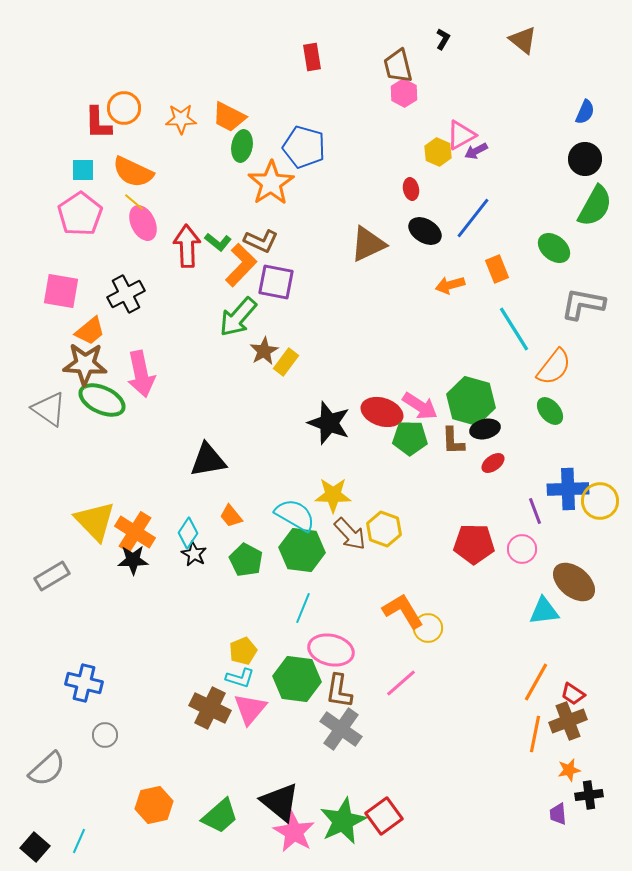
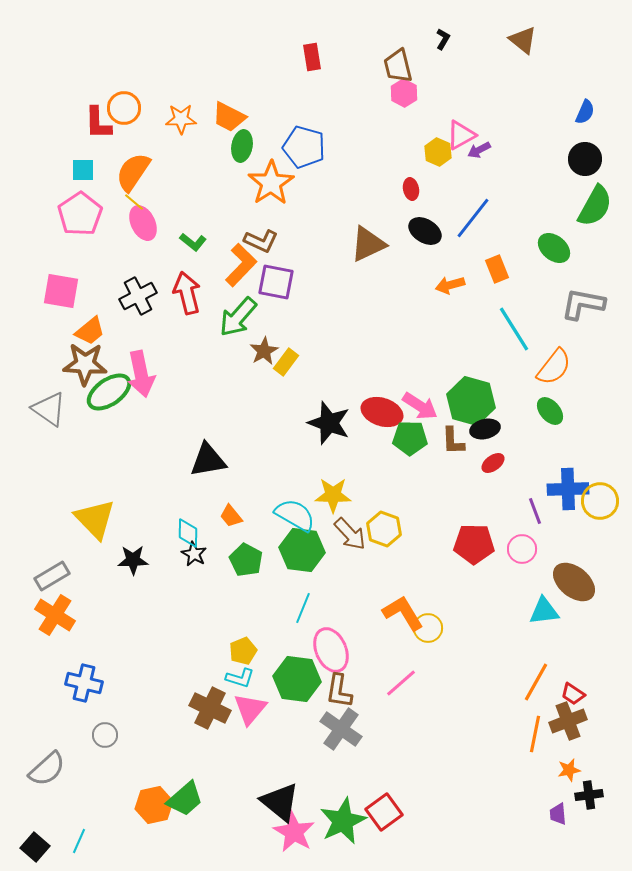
purple arrow at (476, 151): moved 3 px right, 1 px up
orange semicircle at (133, 172): rotated 99 degrees clockwise
green L-shape at (218, 242): moved 25 px left
red arrow at (187, 246): moved 47 px down; rotated 12 degrees counterclockwise
black cross at (126, 294): moved 12 px right, 2 px down
green ellipse at (102, 400): moved 7 px right, 8 px up; rotated 60 degrees counterclockwise
yellow triangle at (95, 521): moved 2 px up
orange cross at (135, 532): moved 80 px left, 83 px down
cyan diamond at (188, 533): rotated 32 degrees counterclockwise
orange L-shape at (403, 611): moved 2 px down
pink ellipse at (331, 650): rotated 54 degrees clockwise
green trapezoid at (220, 816): moved 35 px left, 17 px up
red square at (384, 816): moved 4 px up
